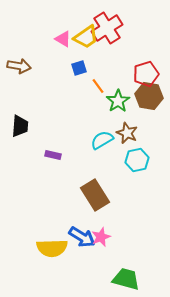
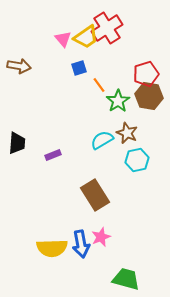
pink triangle: rotated 18 degrees clockwise
orange line: moved 1 px right, 1 px up
black trapezoid: moved 3 px left, 17 px down
purple rectangle: rotated 35 degrees counterclockwise
blue arrow: moved 1 px left, 7 px down; rotated 48 degrees clockwise
